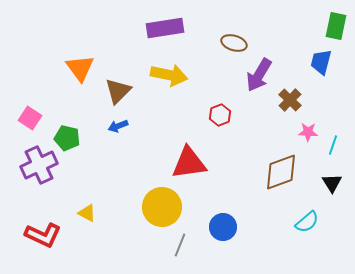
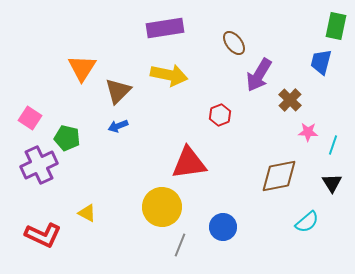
brown ellipse: rotated 35 degrees clockwise
orange triangle: moved 2 px right; rotated 8 degrees clockwise
brown diamond: moved 2 px left, 4 px down; rotated 9 degrees clockwise
